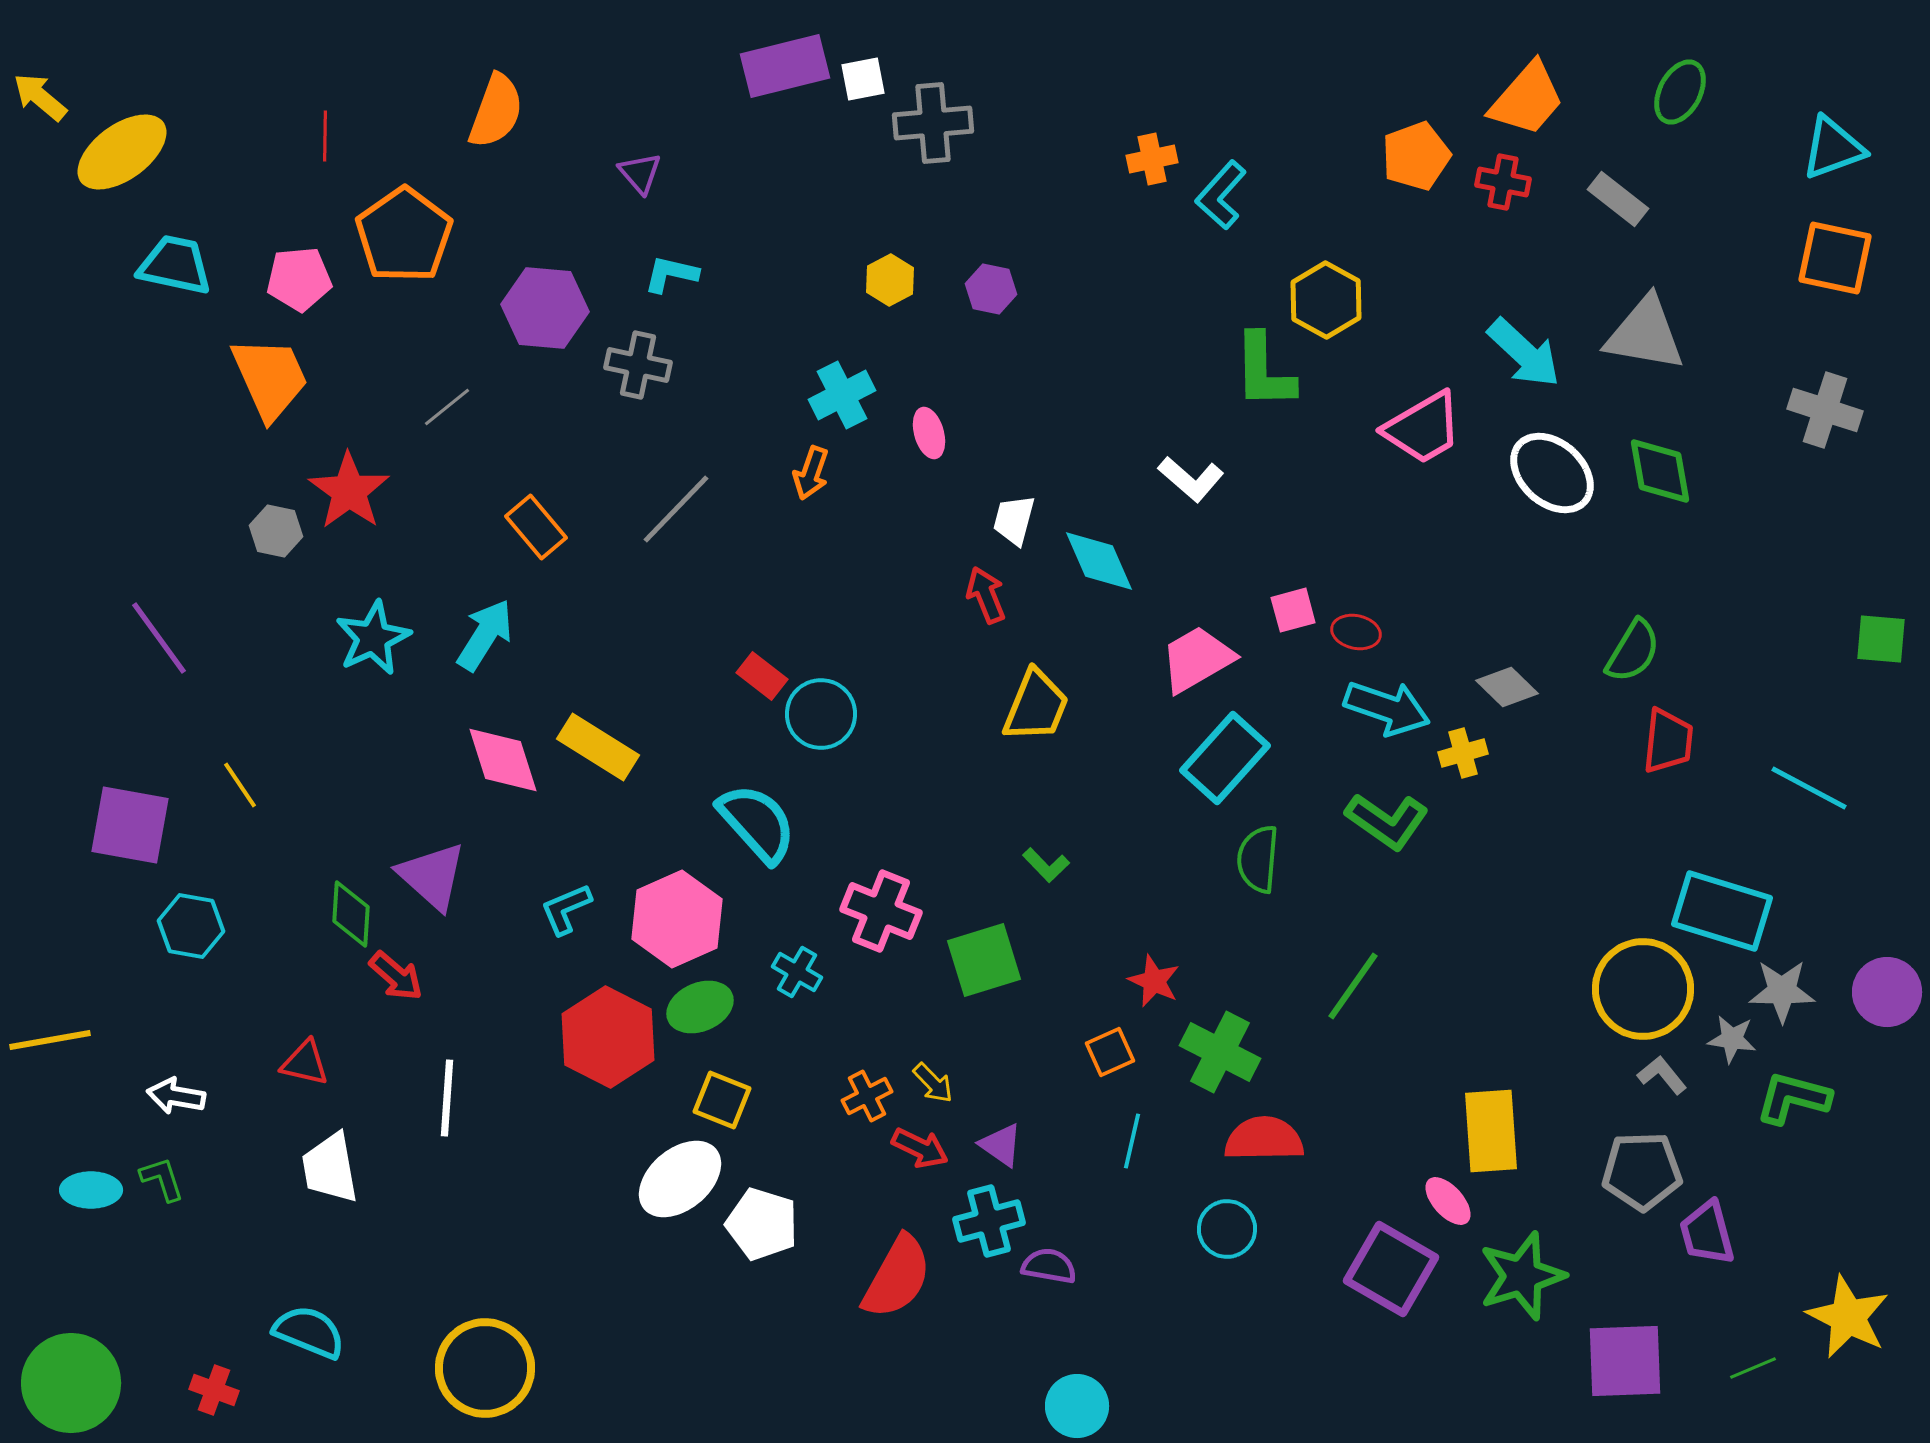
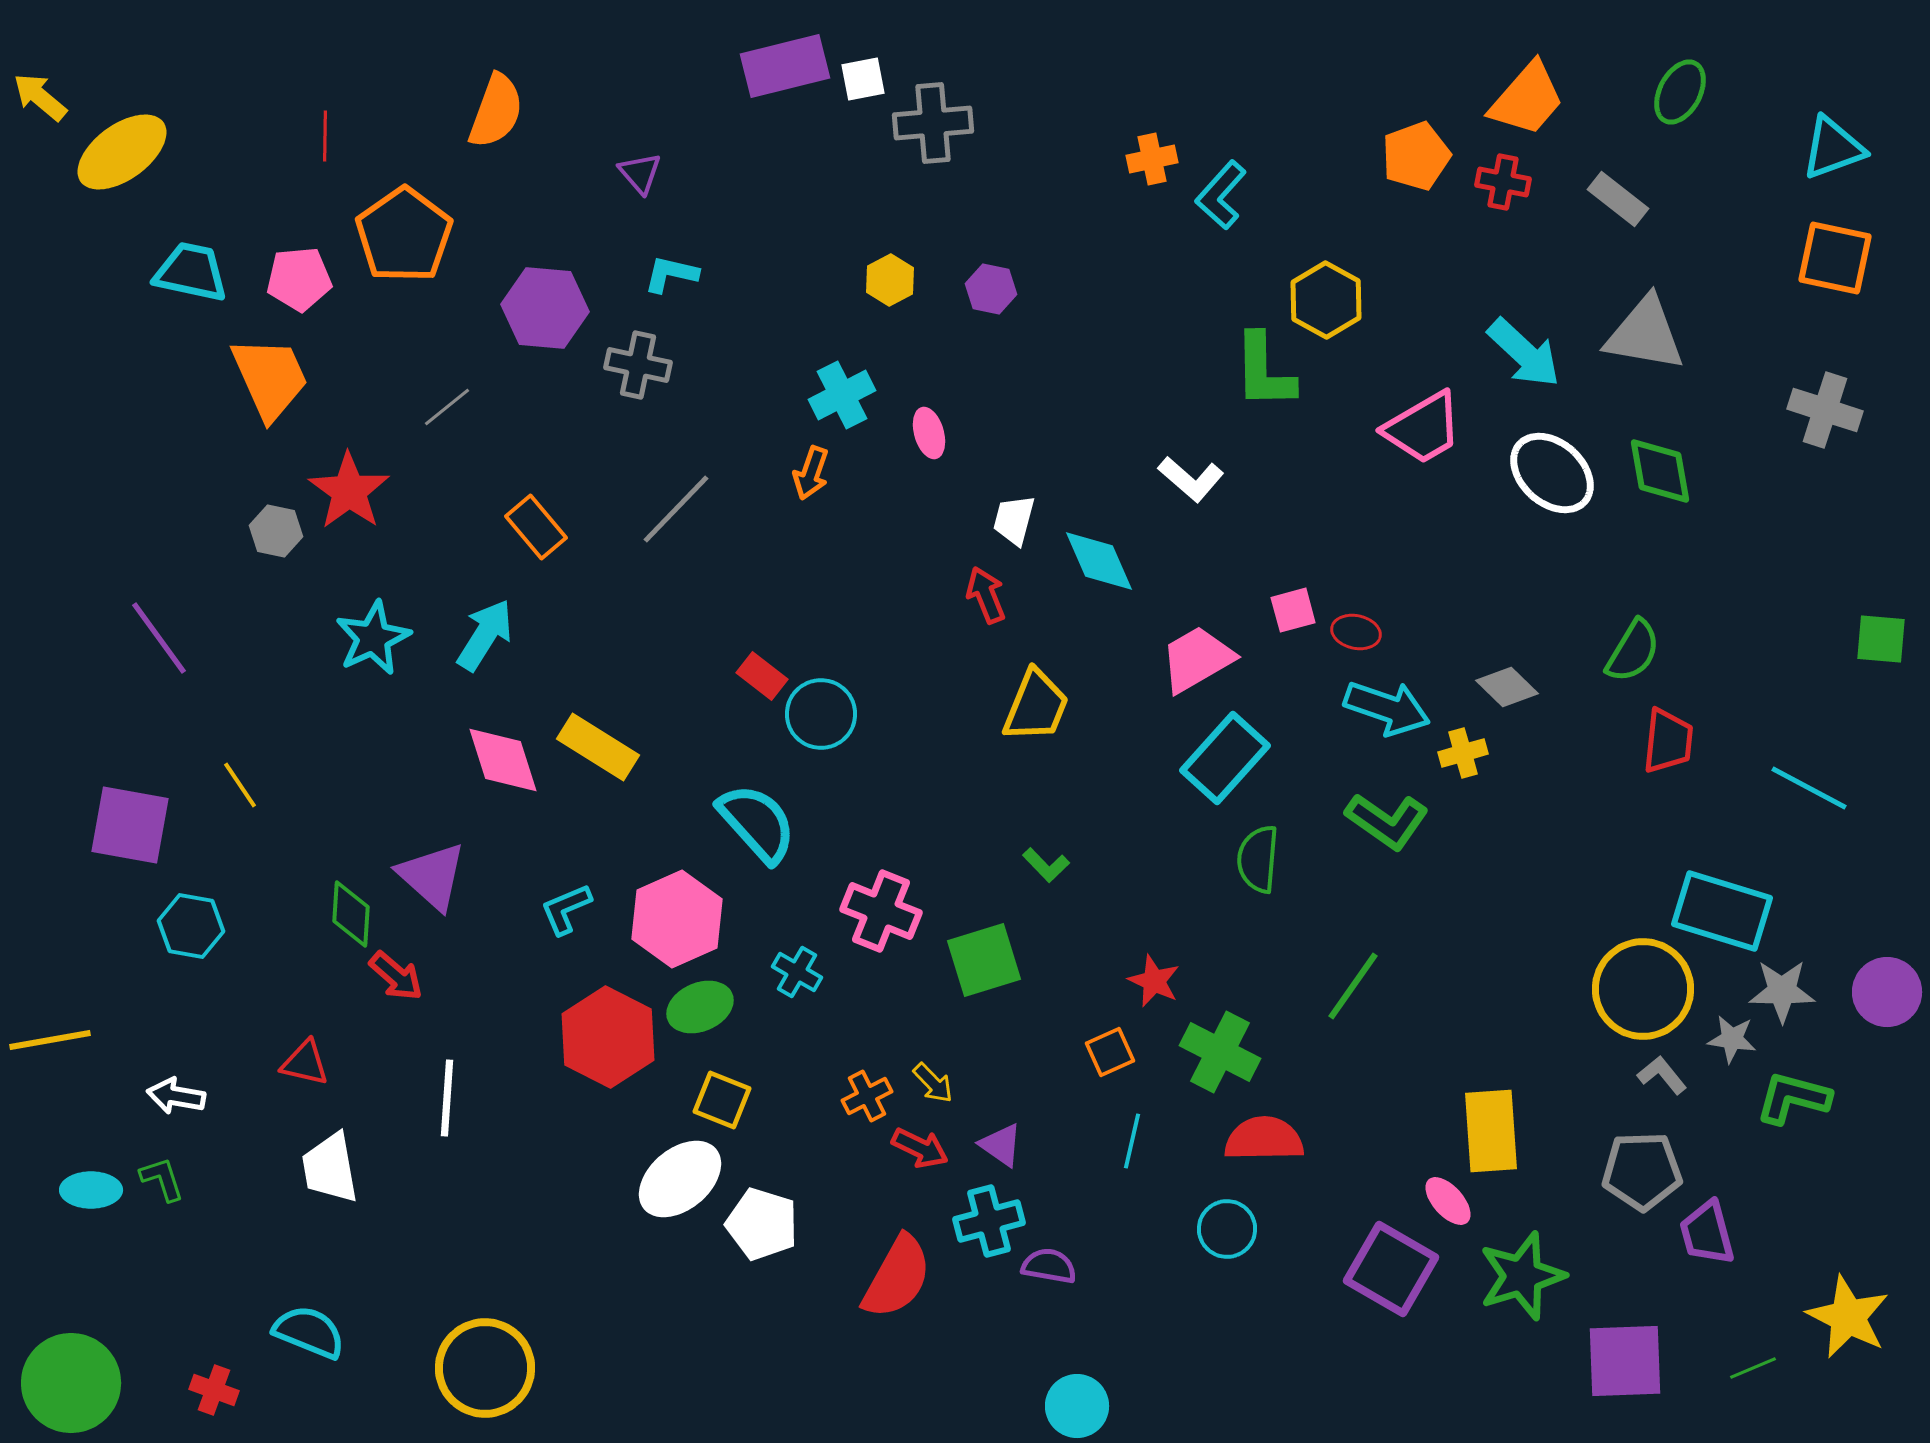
cyan trapezoid at (175, 265): moved 16 px right, 7 px down
